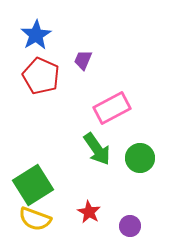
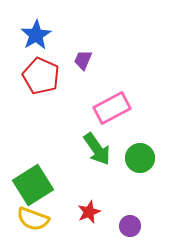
red star: rotated 20 degrees clockwise
yellow semicircle: moved 2 px left
